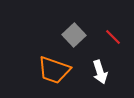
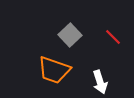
gray square: moved 4 px left
white arrow: moved 10 px down
